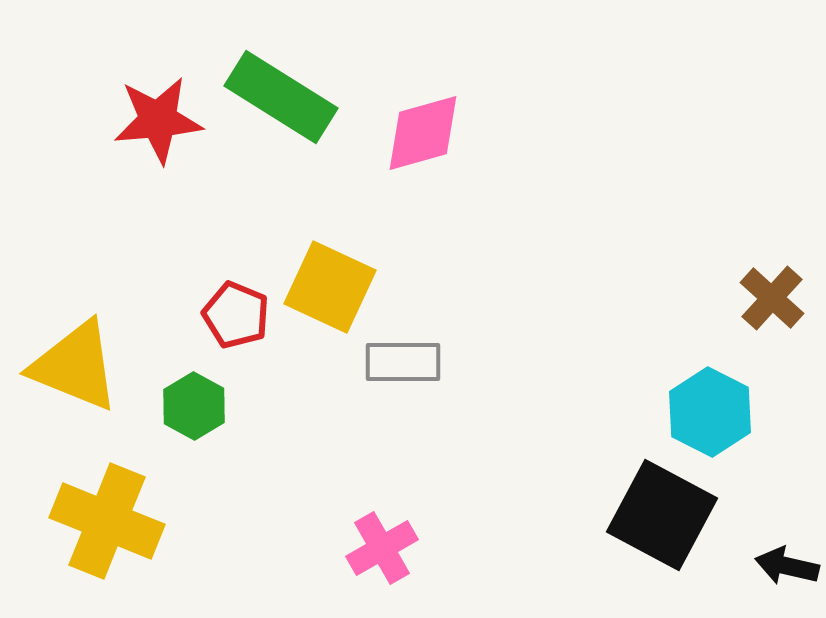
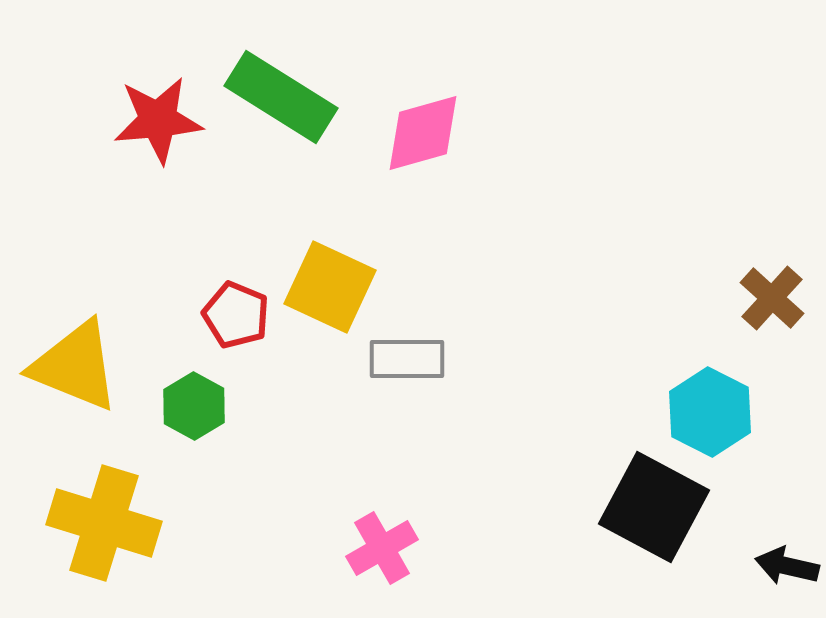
gray rectangle: moved 4 px right, 3 px up
black square: moved 8 px left, 8 px up
yellow cross: moved 3 px left, 2 px down; rotated 5 degrees counterclockwise
